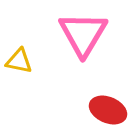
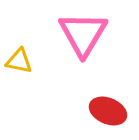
red ellipse: moved 1 px down
